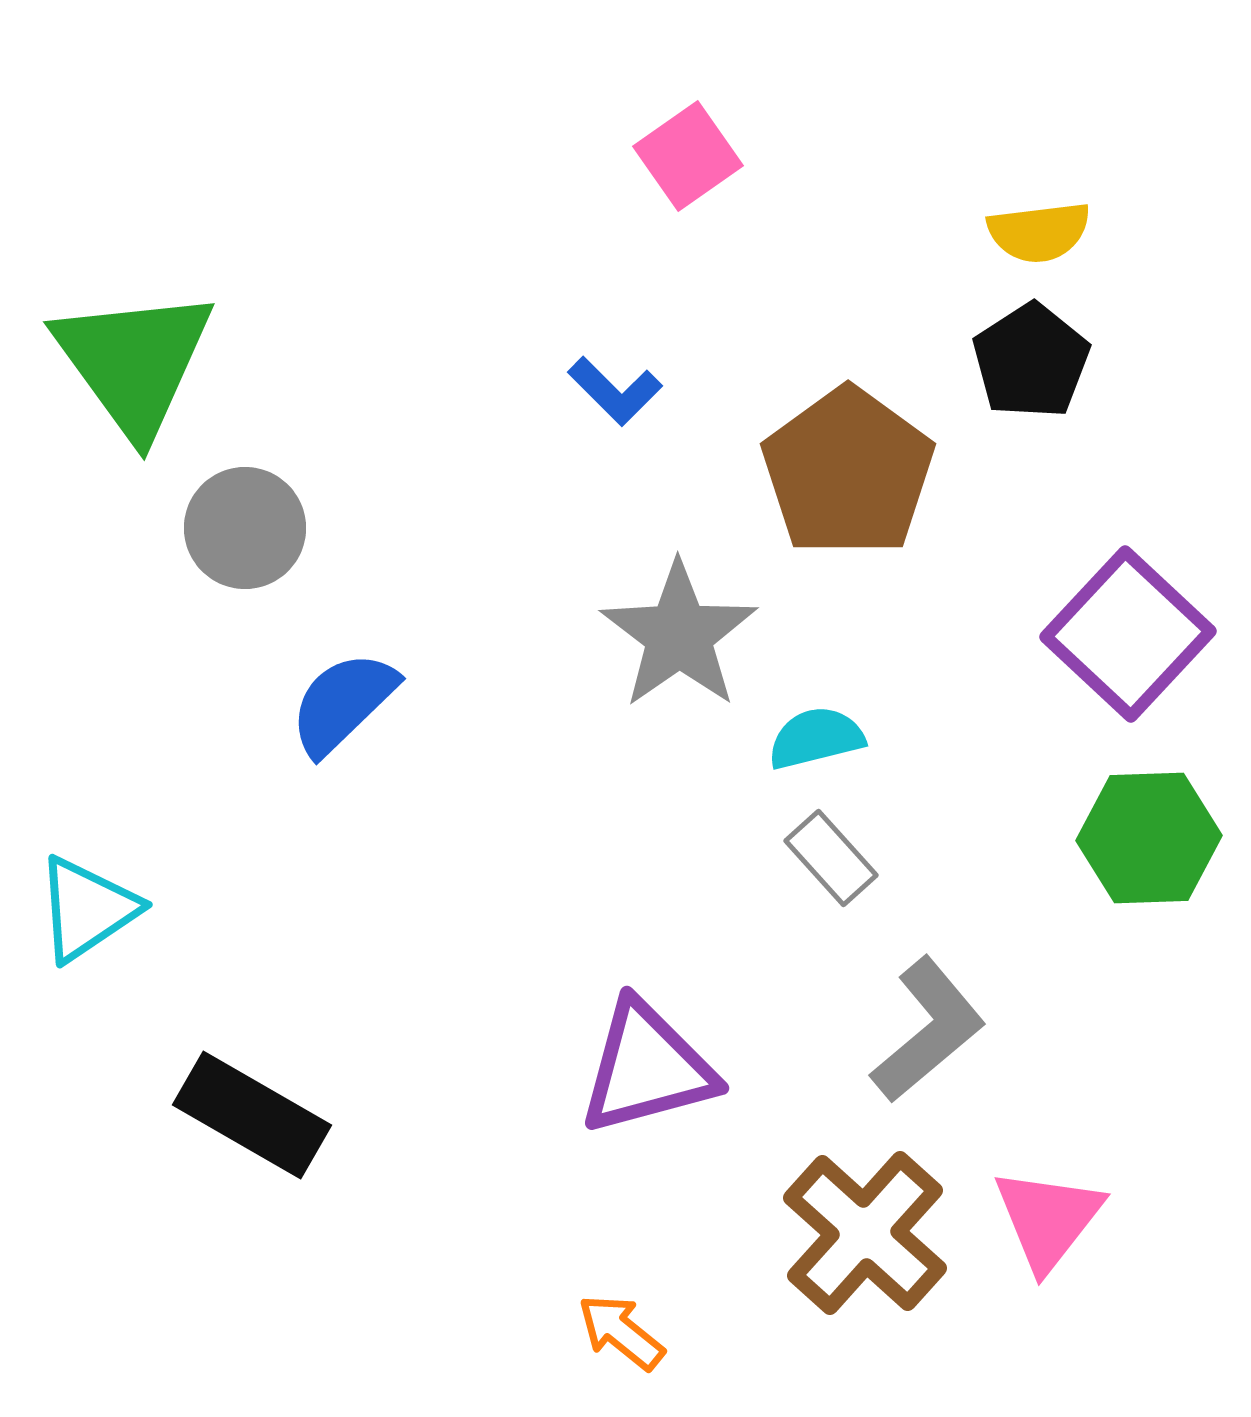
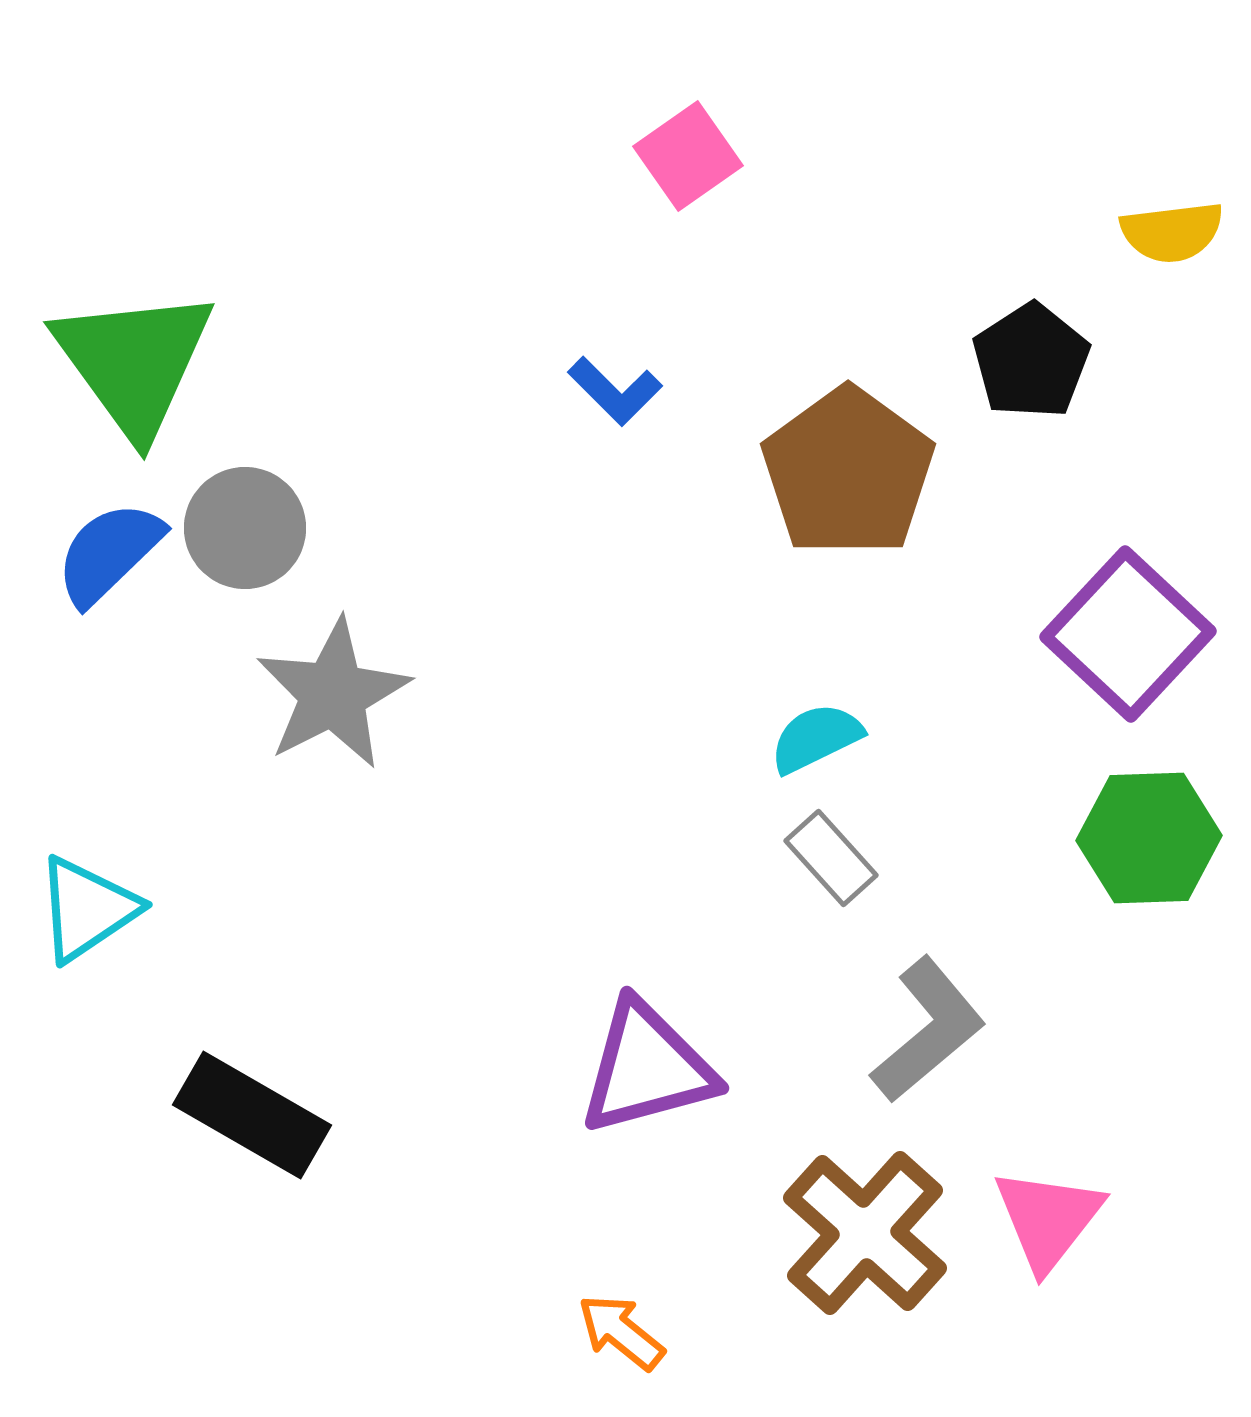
yellow semicircle: moved 133 px right
gray star: moved 346 px left, 59 px down; rotated 8 degrees clockwise
blue semicircle: moved 234 px left, 150 px up
cyan semicircle: rotated 12 degrees counterclockwise
